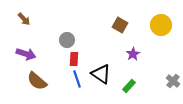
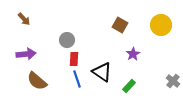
purple arrow: rotated 24 degrees counterclockwise
black triangle: moved 1 px right, 2 px up
